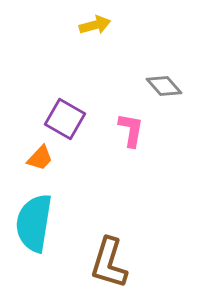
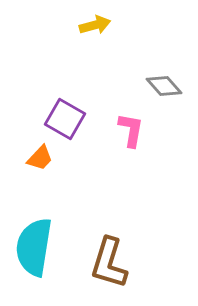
cyan semicircle: moved 24 px down
